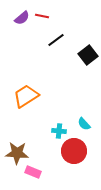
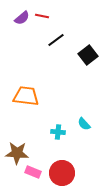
orange trapezoid: rotated 40 degrees clockwise
cyan cross: moved 1 px left, 1 px down
red circle: moved 12 px left, 22 px down
